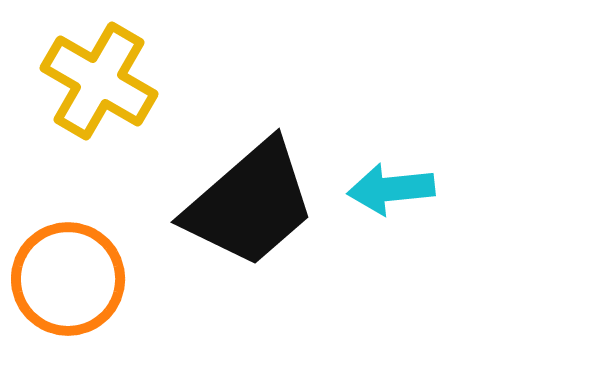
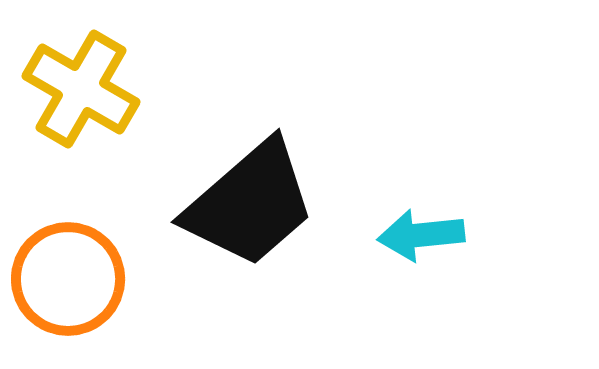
yellow cross: moved 18 px left, 8 px down
cyan arrow: moved 30 px right, 46 px down
